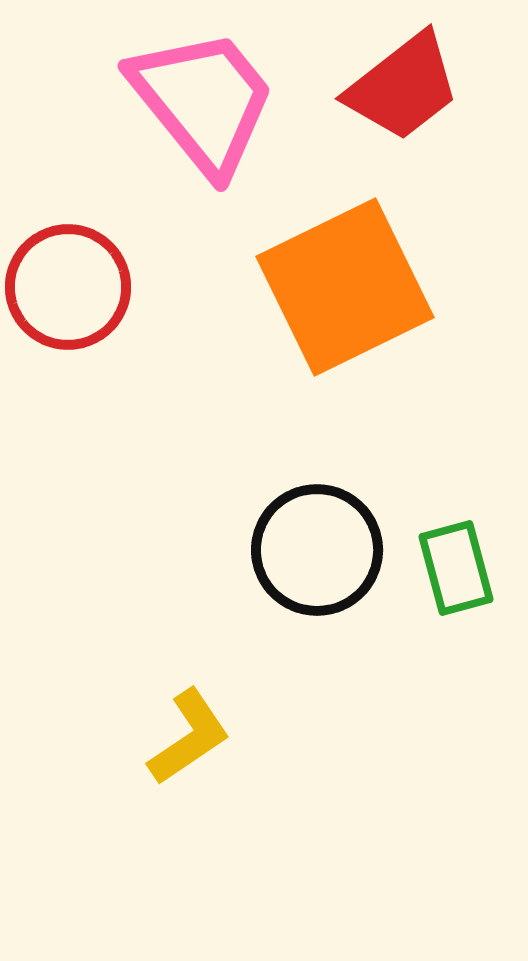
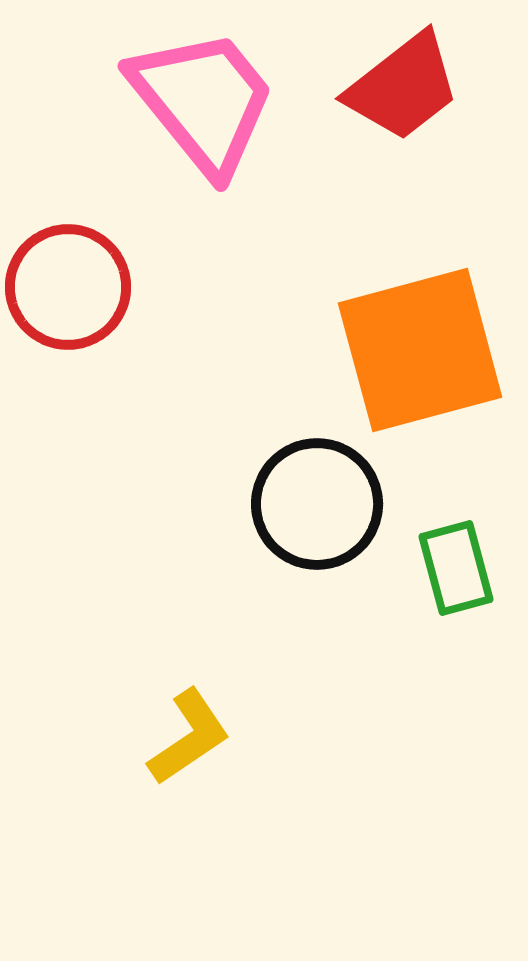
orange square: moved 75 px right, 63 px down; rotated 11 degrees clockwise
black circle: moved 46 px up
